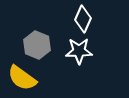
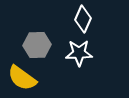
gray hexagon: rotated 24 degrees counterclockwise
white star: moved 2 px down
